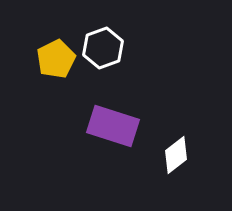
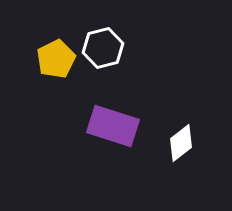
white hexagon: rotated 6 degrees clockwise
white diamond: moved 5 px right, 12 px up
